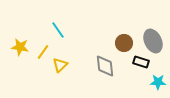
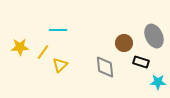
cyan line: rotated 54 degrees counterclockwise
gray ellipse: moved 1 px right, 5 px up
yellow star: rotated 12 degrees counterclockwise
gray diamond: moved 1 px down
